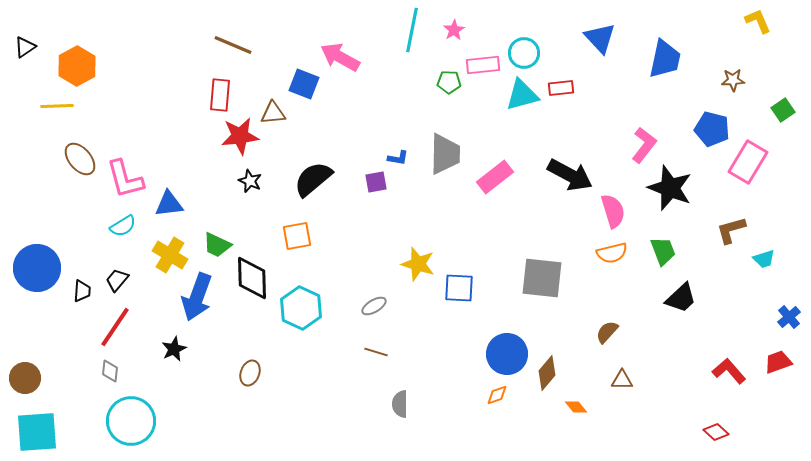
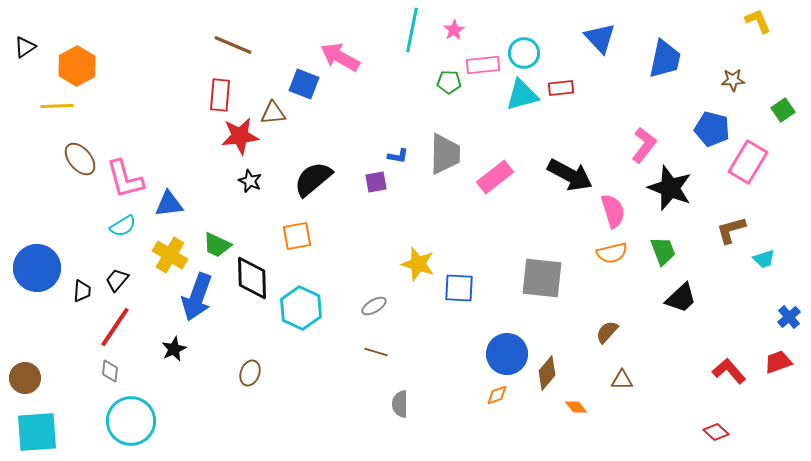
blue L-shape at (398, 158): moved 2 px up
